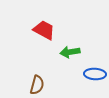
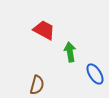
green arrow: rotated 90 degrees clockwise
blue ellipse: rotated 55 degrees clockwise
